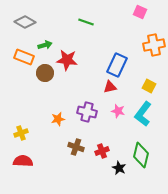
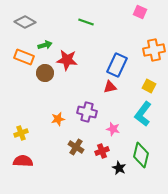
orange cross: moved 5 px down
pink star: moved 5 px left, 18 px down
brown cross: rotated 14 degrees clockwise
